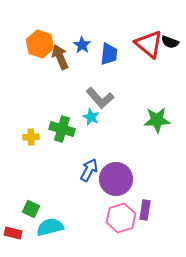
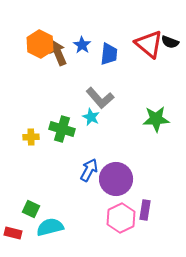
orange hexagon: rotated 8 degrees clockwise
brown arrow: moved 2 px left, 4 px up
green star: moved 1 px left, 1 px up
pink hexagon: rotated 8 degrees counterclockwise
